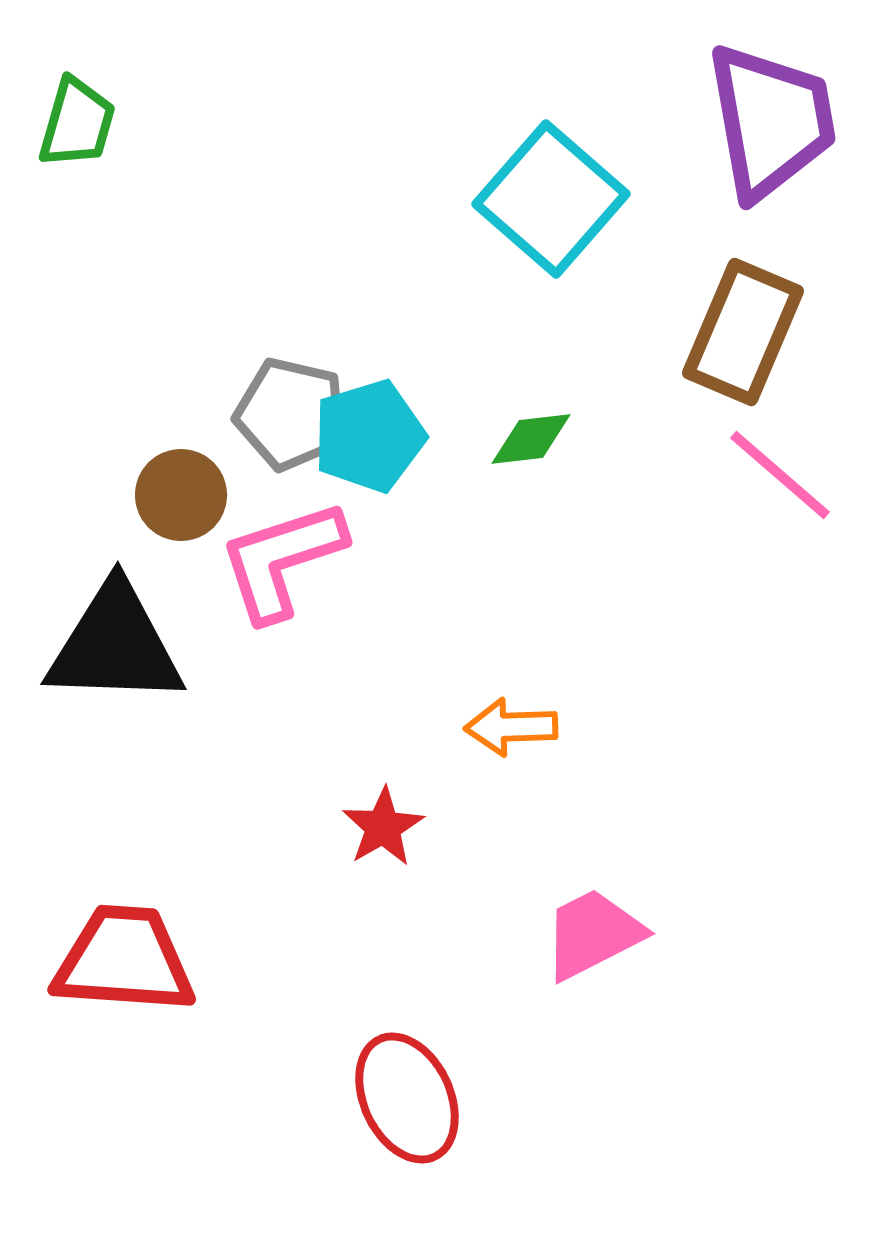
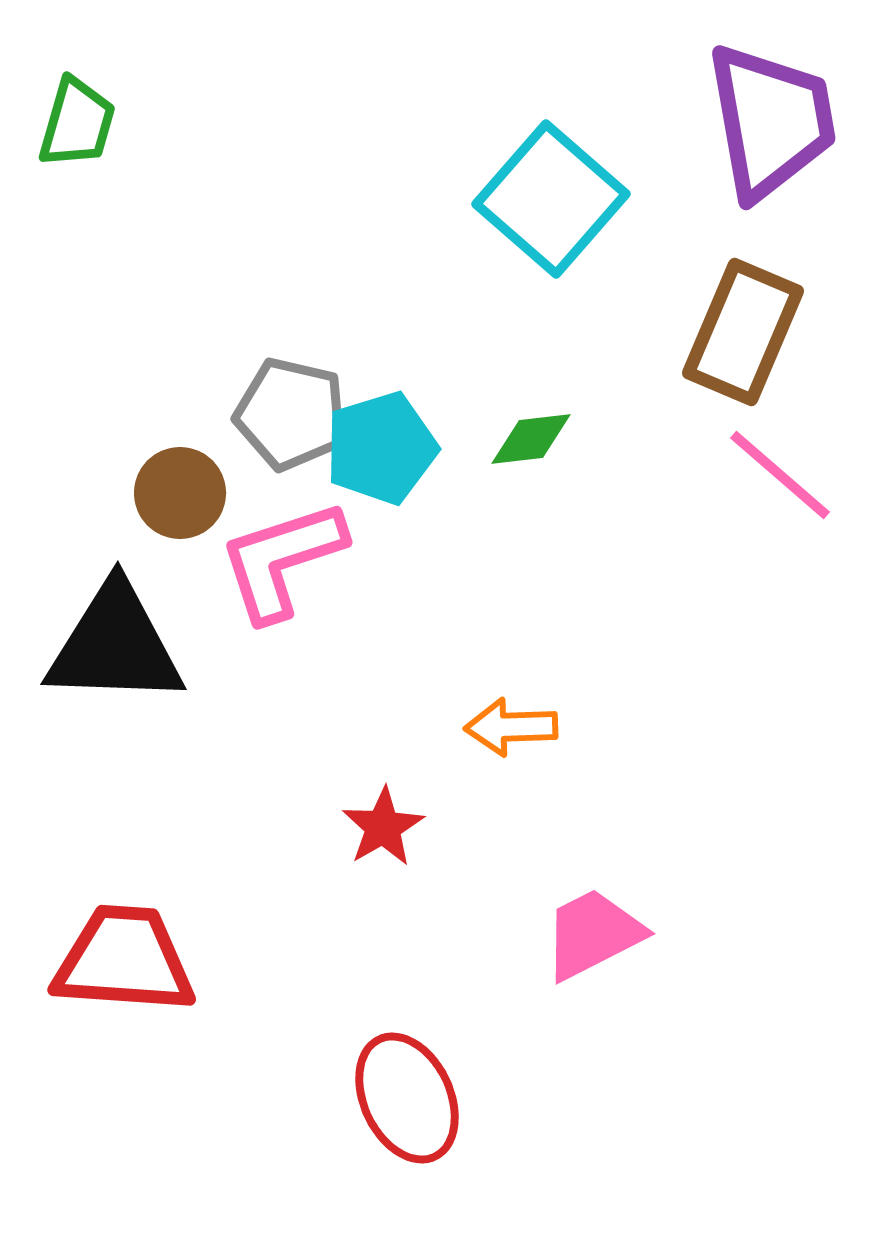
cyan pentagon: moved 12 px right, 12 px down
brown circle: moved 1 px left, 2 px up
